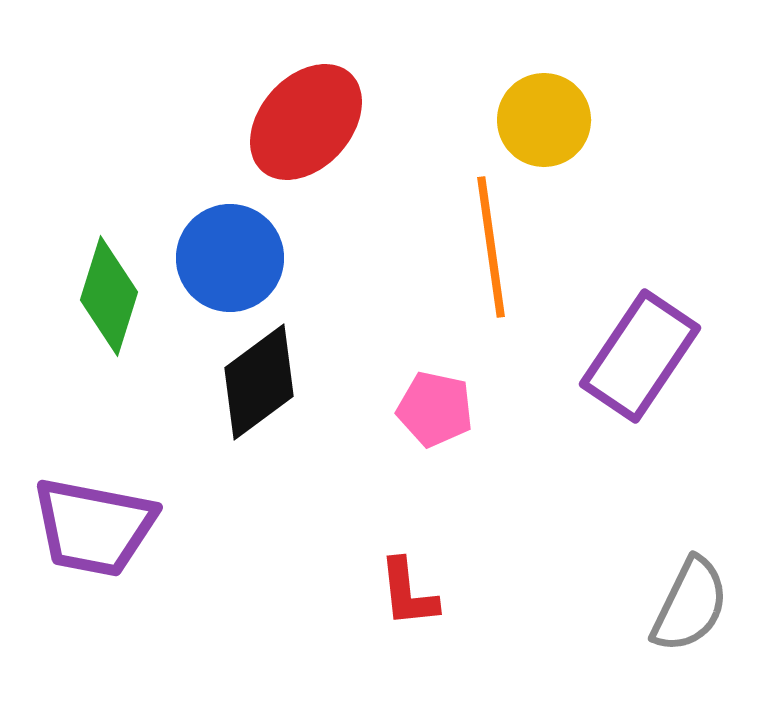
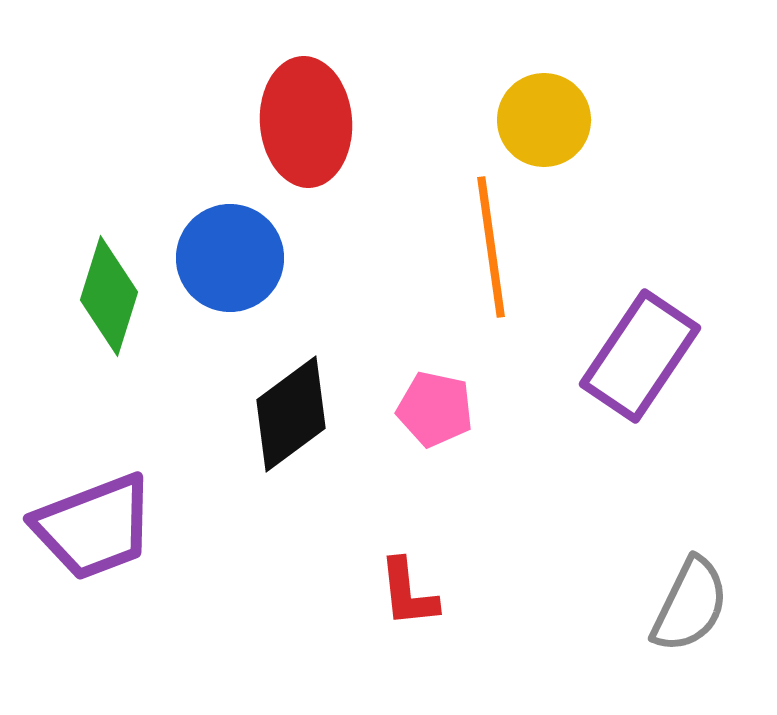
red ellipse: rotated 46 degrees counterclockwise
black diamond: moved 32 px right, 32 px down
purple trapezoid: rotated 32 degrees counterclockwise
